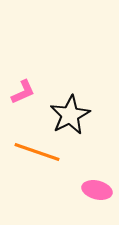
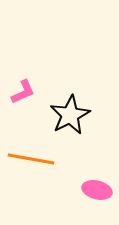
orange line: moved 6 px left, 7 px down; rotated 9 degrees counterclockwise
